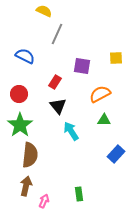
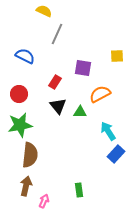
yellow square: moved 1 px right, 2 px up
purple square: moved 1 px right, 2 px down
green triangle: moved 24 px left, 8 px up
green star: rotated 25 degrees clockwise
cyan arrow: moved 37 px right
green rectangle: moved 4 px up
